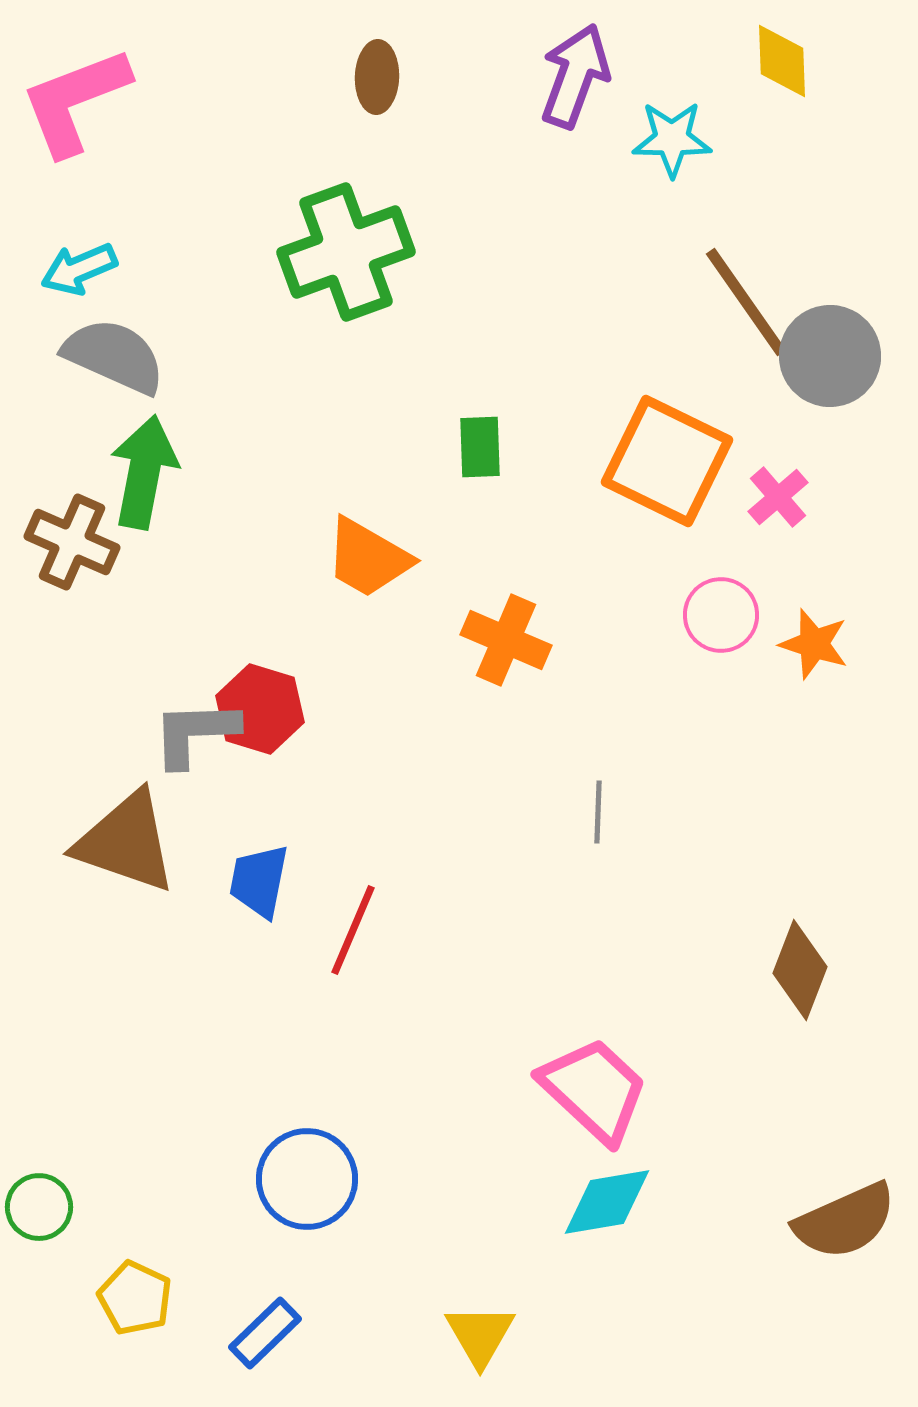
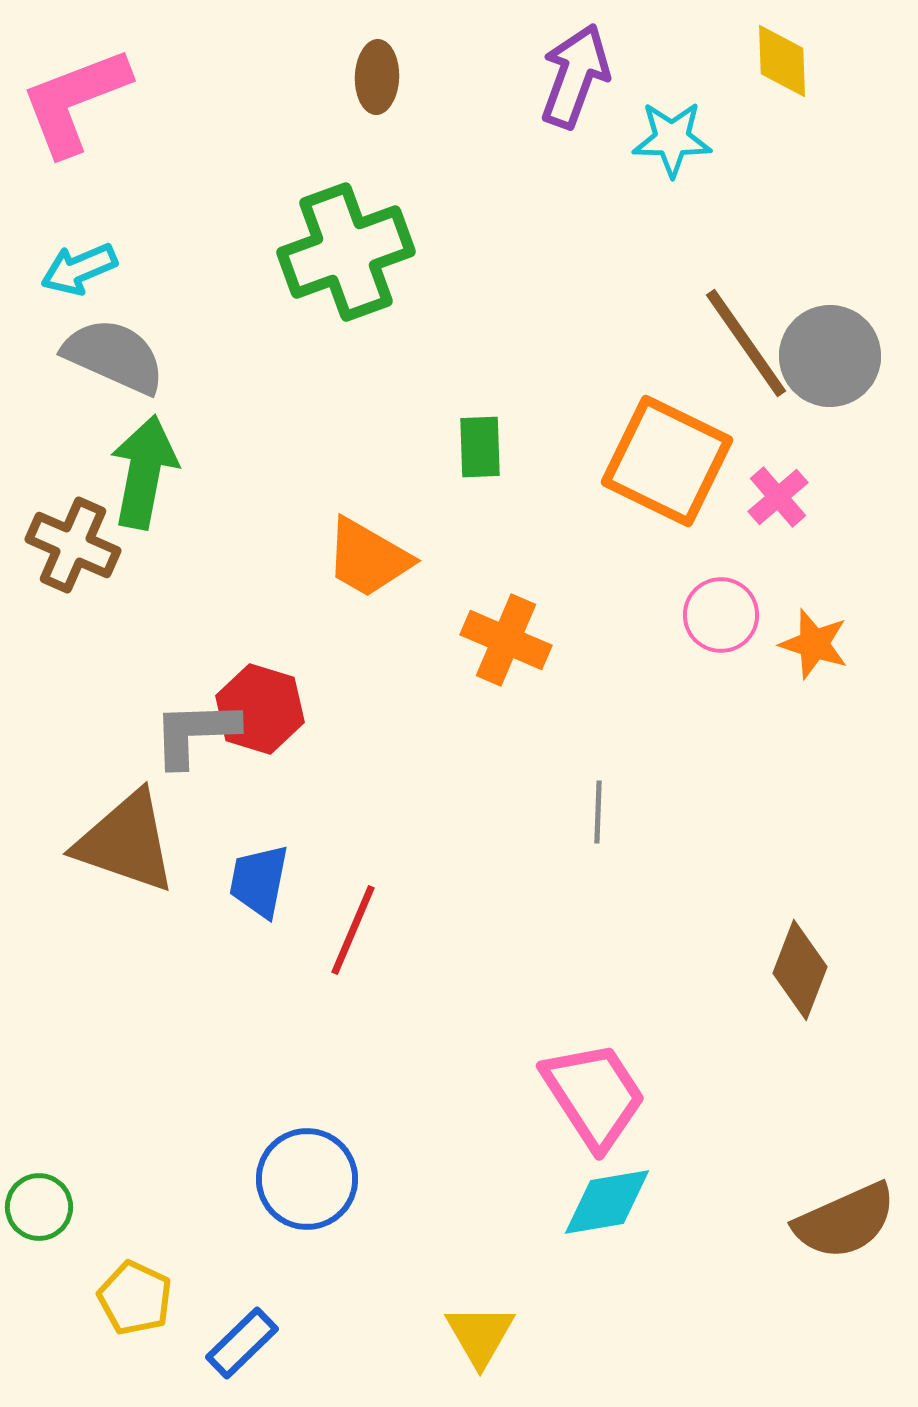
brown line: moved 41 px down
brown cross: moved 1 px right, 3 px down
pink trapezoid: moved 5 px down; rotated 14 degrees clockwise
blue rectangle: moved 23 px left, 10 px down
